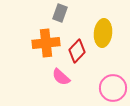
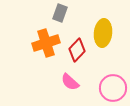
orange cross: rotated 12 degrees counterclockwise
red diamond: moved 1 px up
pink semicircle: moved 9 px right, 5 px down
